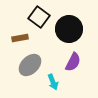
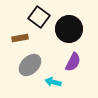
cyan arrow: rotated 126 degrees clockwise
